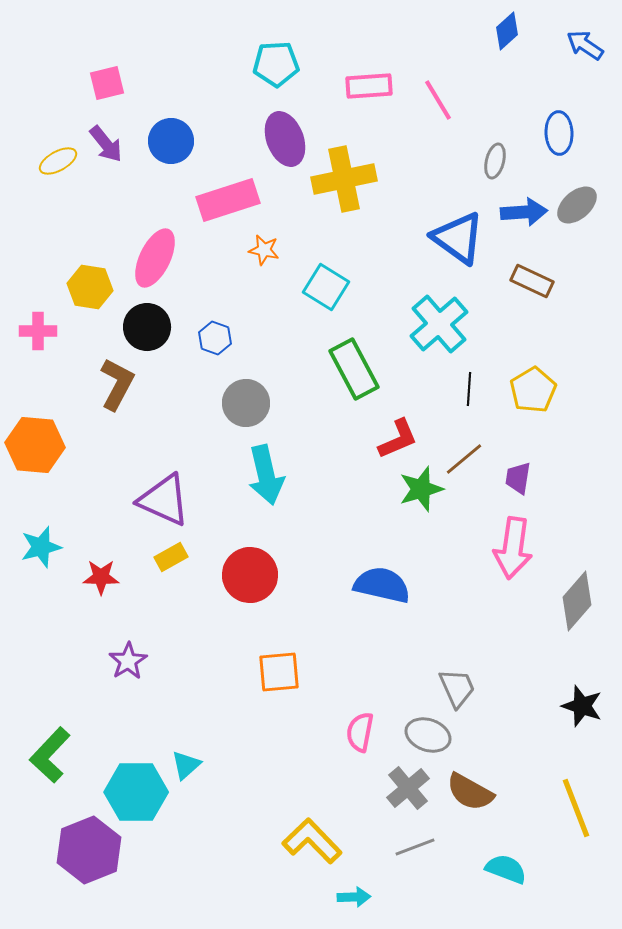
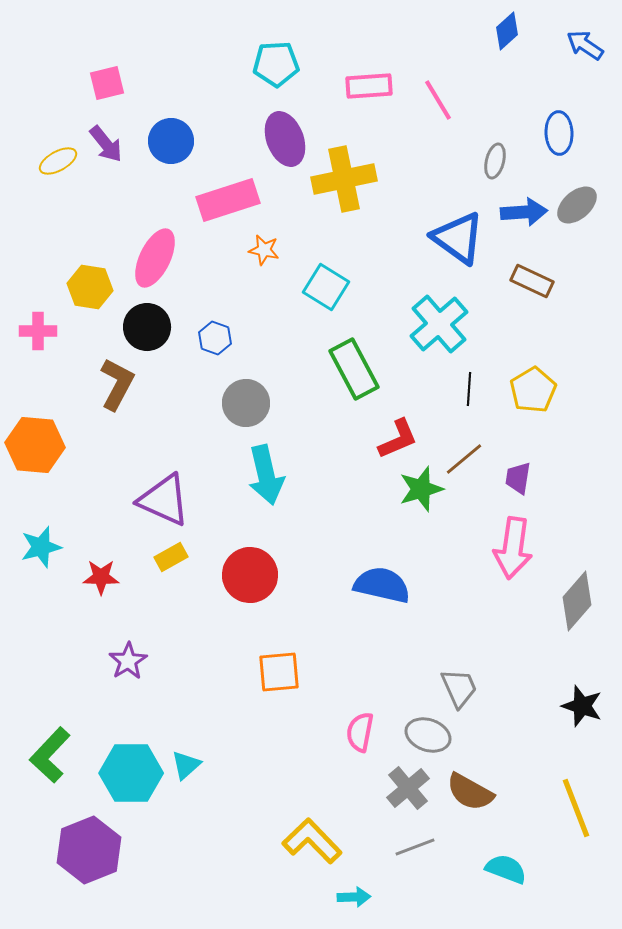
gray trapezoid at (457, 688): moved 2 px right
cyan hexagon at (136, 792): moved 5 px left, 19 px up
